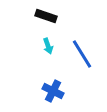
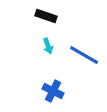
blue line: moved 2 px right, 1 px down; rotated 28 degrees counterclockwise
